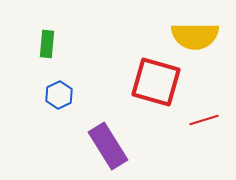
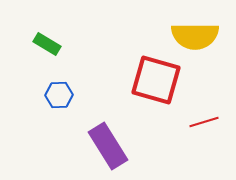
green rectangle: rotated 64 degrees counterclockwise
red square: moved 2 px up
blue hexagon: rotated 24 degrees clockwise
red line: moved 2 px down
